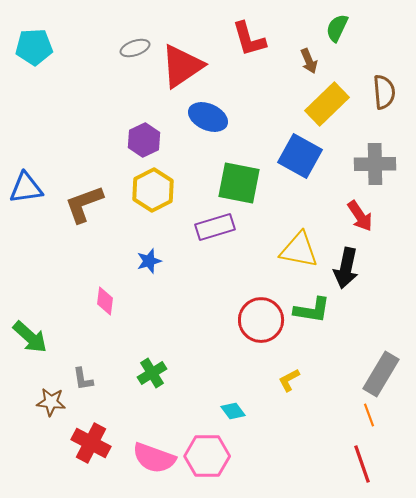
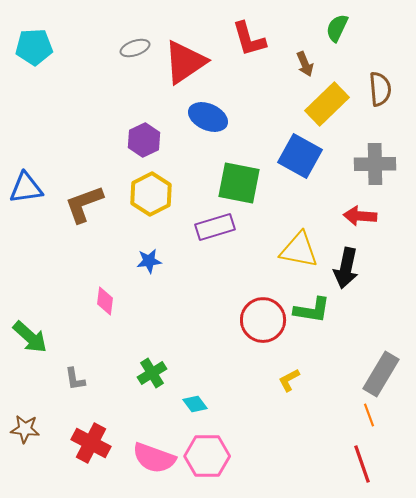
brown arrow: moved 4 px left, 3 px down
red triangle: moved 3 px right, 4 px up
brown semicircle: moved 4 px left, 3 px up
yellow hexagon: moved 2 px left, 4 px down
red arrow: rotated 128 degrees clockwise
blue star: rotated 10 degrees clockwise
red circle: moved 2 px right
gray L-shape: moved 8 px left
brown star: moved 26 px left, 27 px down
cyan diamond: moved 38 px left, 7 px up
